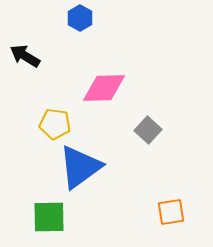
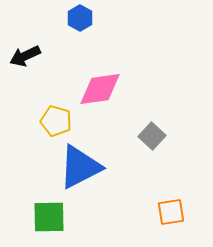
black arrow: rotated 56 degrees counterclockwise
pink diamond: moved 4 px left, 1 px down; rotated 6 degrees counterclockwise
yellow pentagon: moved 1 px right, 3 px up; rotated 8 degrees clockwise
gray square: moved 4 px right, 6 px down
blue triangle: rotated 9 degrees clockwise
